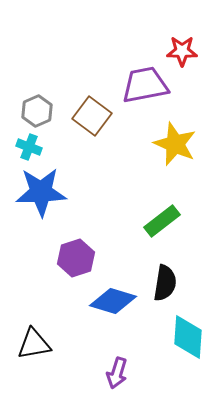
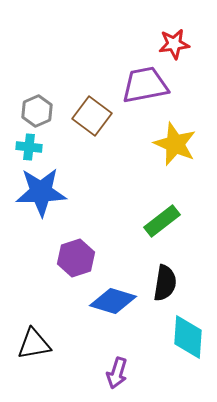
red star: moved 8 px left, 7 px up; rotated 8 degrees counterclockwise
cyan cross: rotated 15 degrees counterclockwise
